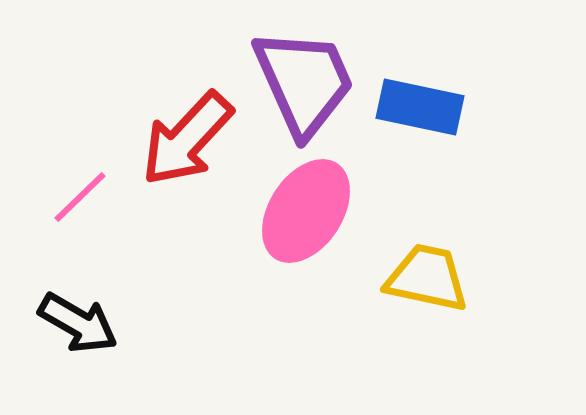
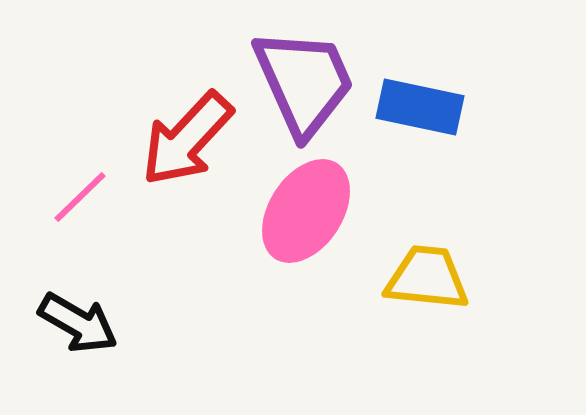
yellow trapezoid: rotated 6 degrees counterclockwise
